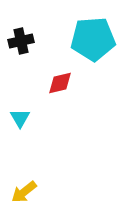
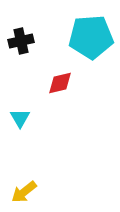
cyan pentagon: moved 2 px left, 2 px up
